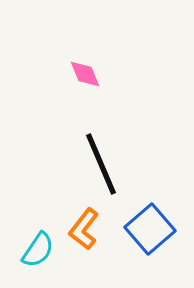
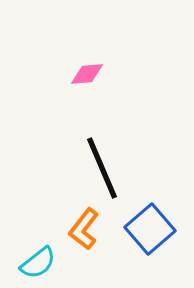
pink diamond: moved 2 px right; rotated 72 degrees counterclockwise
black line: moved 1 px right, 4 px down
cyan semicircle: moved 13 px down; rotated 18 degrees clockwise
